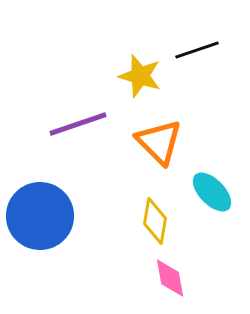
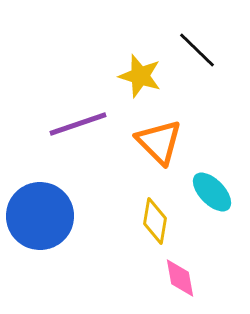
black line: rotated 63 degrees clockwise
pink diamond: moved 10 px right
